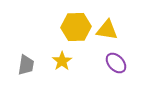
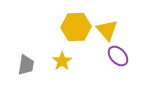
yellow triangle: rotated 40 degrees clockwise
purple ellipse: moved 2 px right, 7 px up
